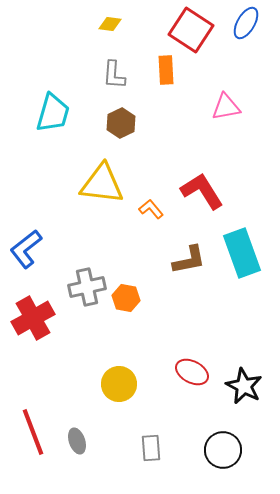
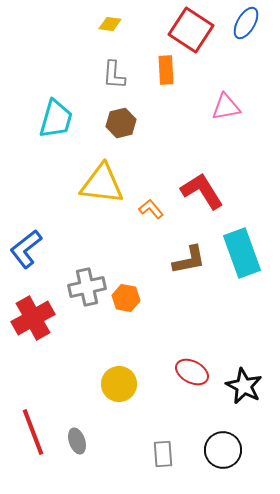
cyan trapezoid: moved 3 px right, 6 px down
brown hexagon: rotated 12 degrees clockwise
gray rectangle: moved 12 px right, 6 px down
